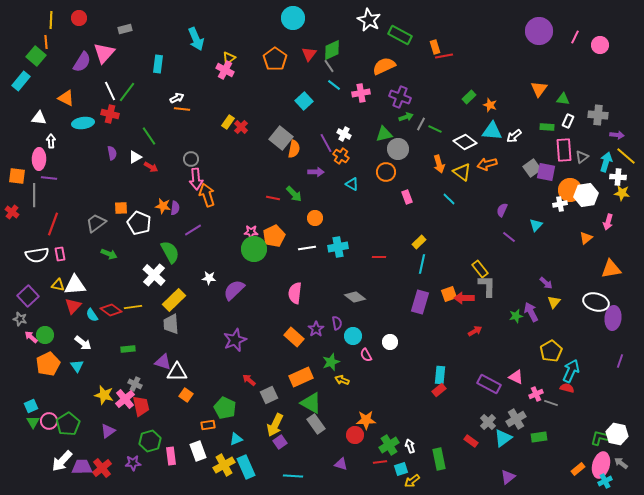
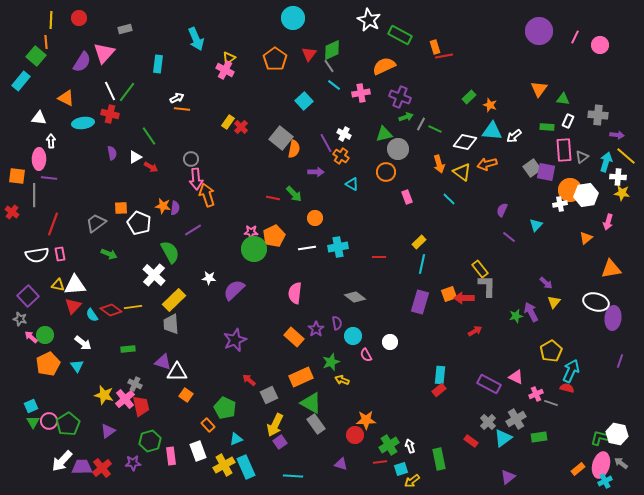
white diamond at (465, 142): rotated 25 degrees counterclockwise
orange rectangle at (208, 425): rotated 56 degrees clockwise
